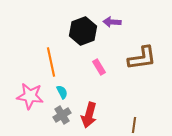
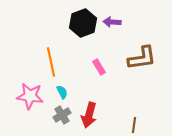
black hexagon: moved 8 px up
